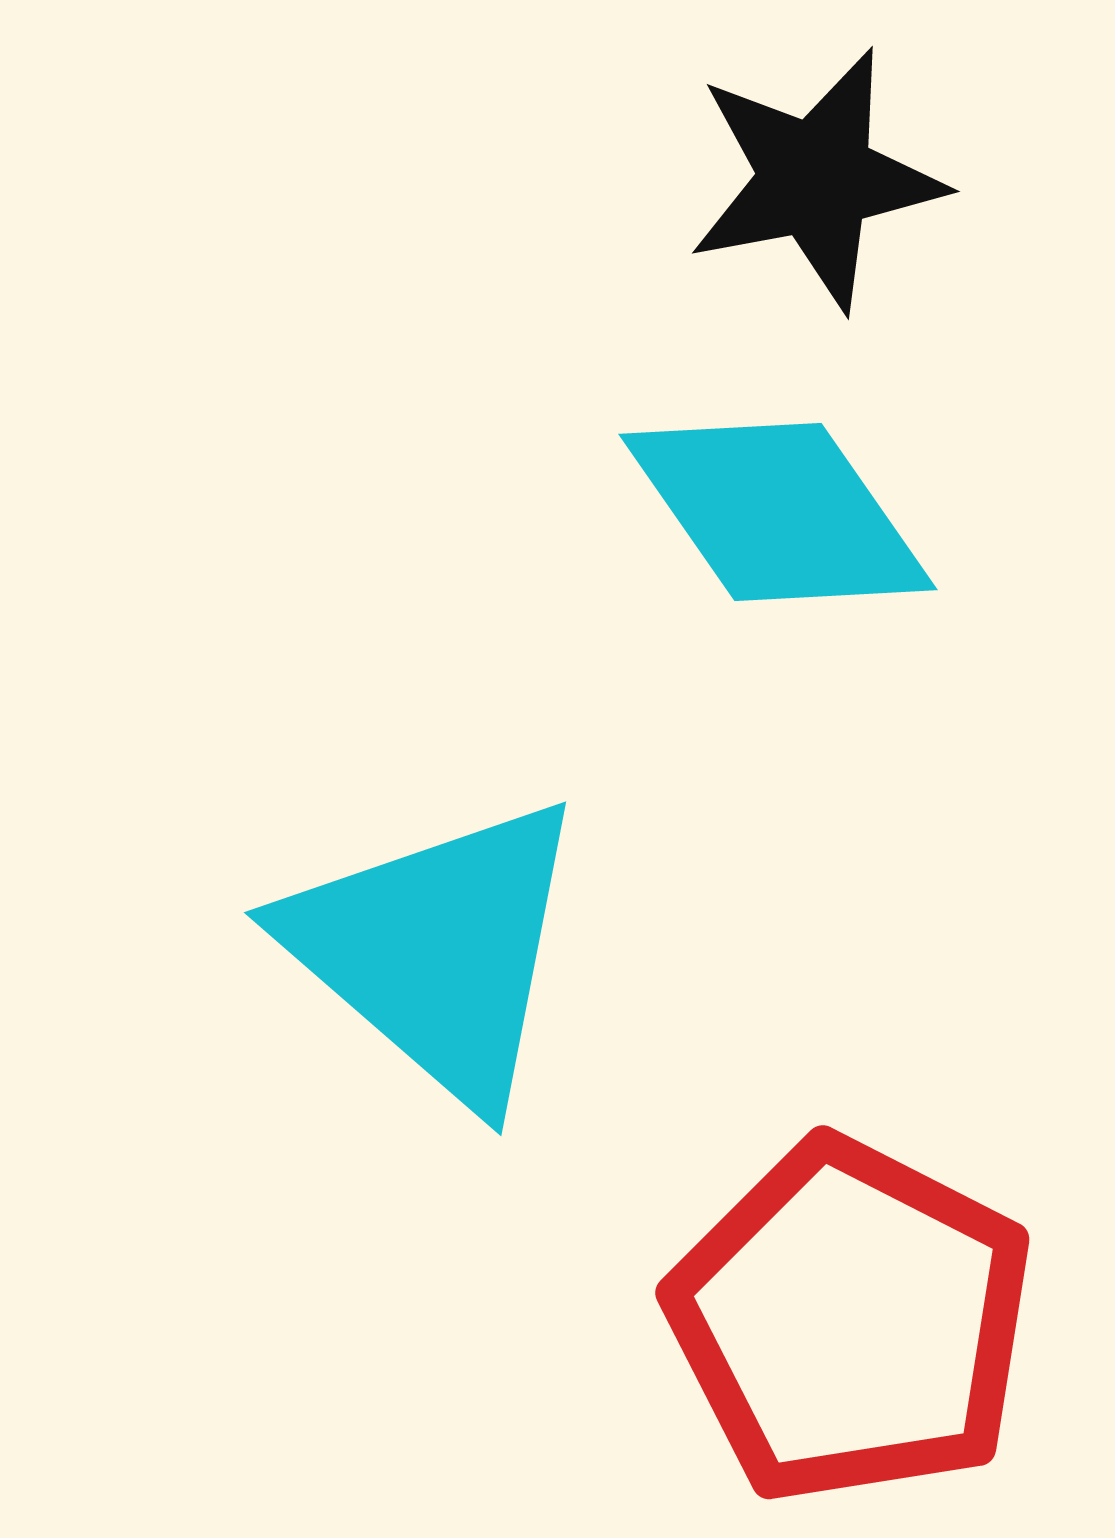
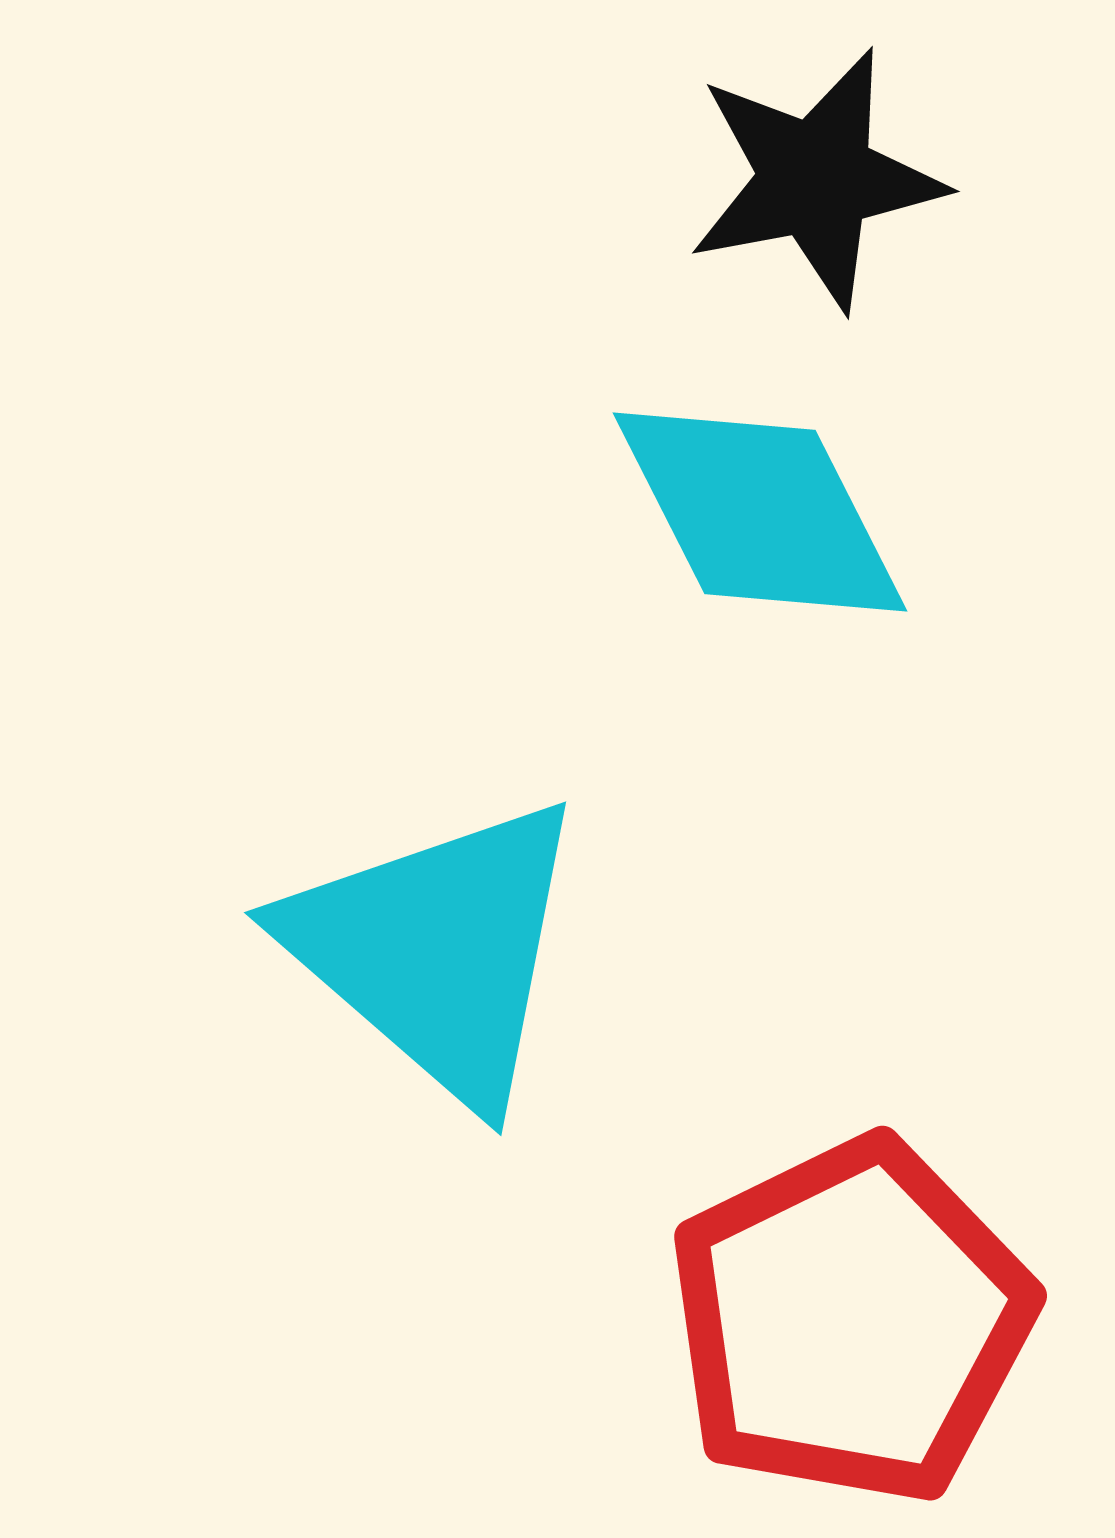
cyan diamond: moved 18 px left; rotated 8 degrees clockwise
red pentagon: rotated 19 degrees clockwise
